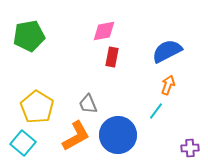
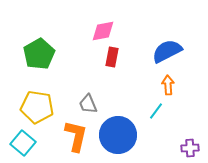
pink diamond: moved 1 px left
green pentagon: moved 10 px right, 18 px down; rotated 20 degrees counterclockwise
orange arrow: rotated 24 degrees counterclockwise
yellow pentagon: rotated 24 degrees counterclockwise
orange L-shape: rotated 48 degrees counterclockwise
